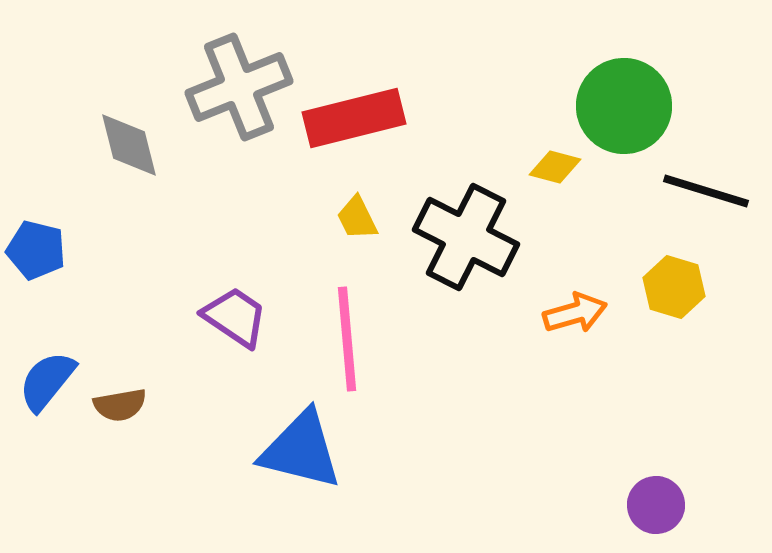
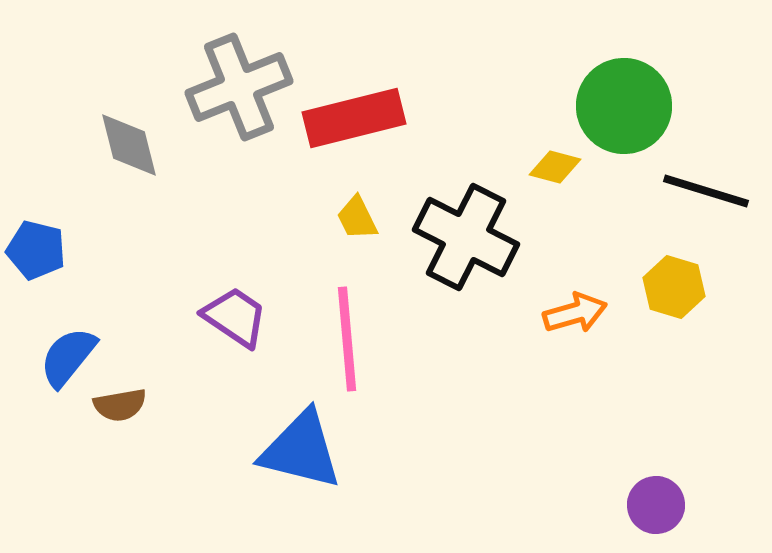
blue semicircle: moved 21 px right, 24 px up
